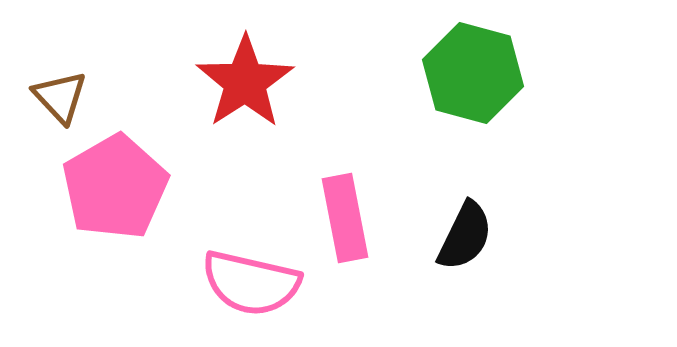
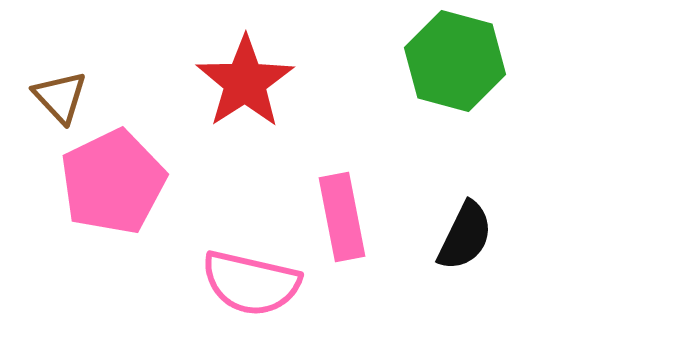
green hexagon: moved 18 px left, 12 px up
pink pentagon: moved 2 px left, 5 px up; rotated 4 degrees clockwise
pink rectangle: moved 3 px left, 1 px up
